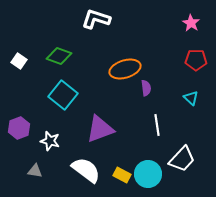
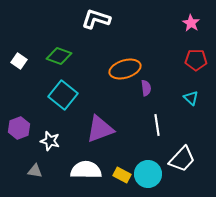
white semicircle: rotated 36 degrees counterclockwise
